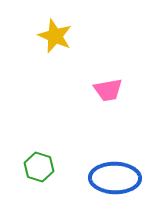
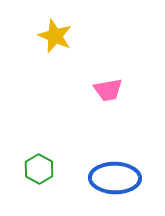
green hexagon: moved 2 px down; rotated 12 degrees clockwise
